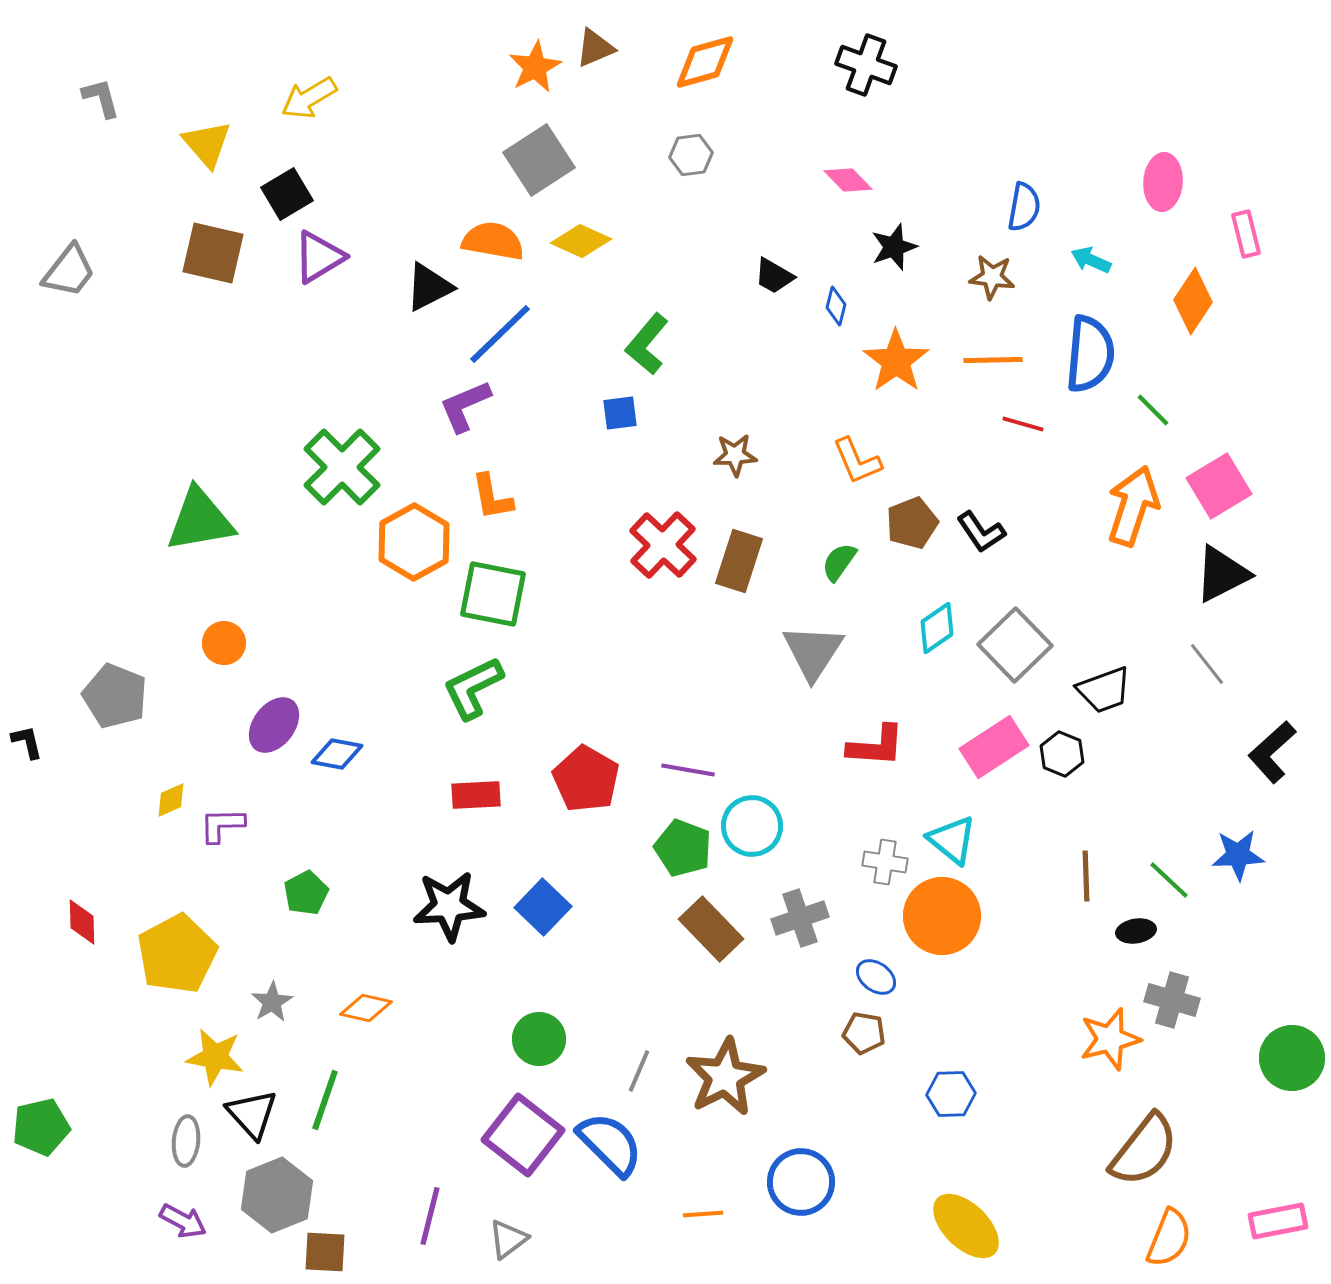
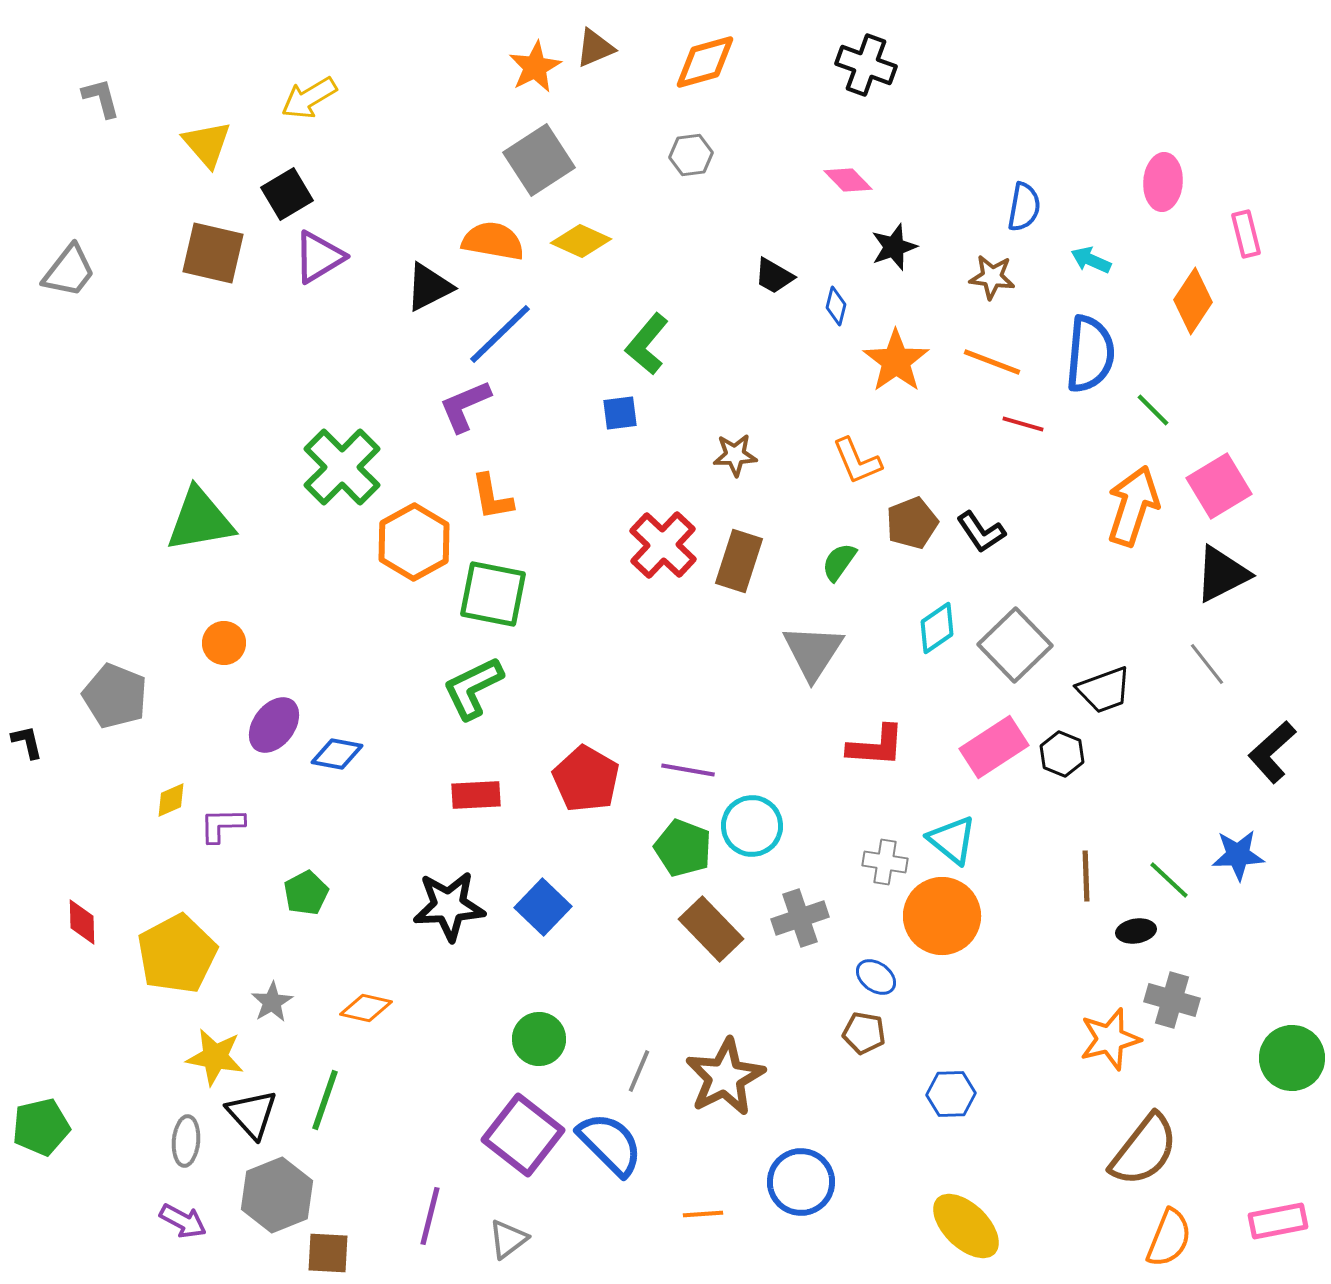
orange line at (993, 360): moved 1 px left, 2 px down; rotated 22 degrees clockwise
brown square at (325, 1252): moved 3 px right, 1 px down
